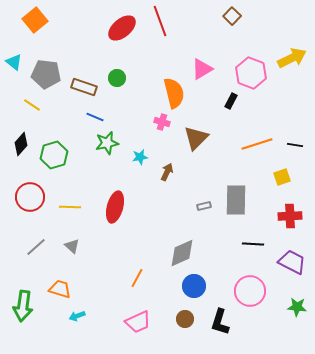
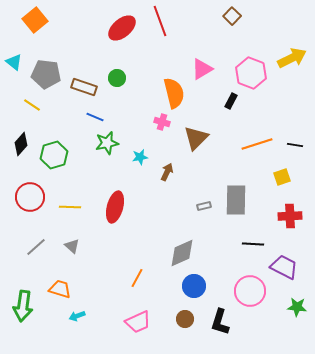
purple trapezoid at (292, 262): moved 8 px left, 5 px down
